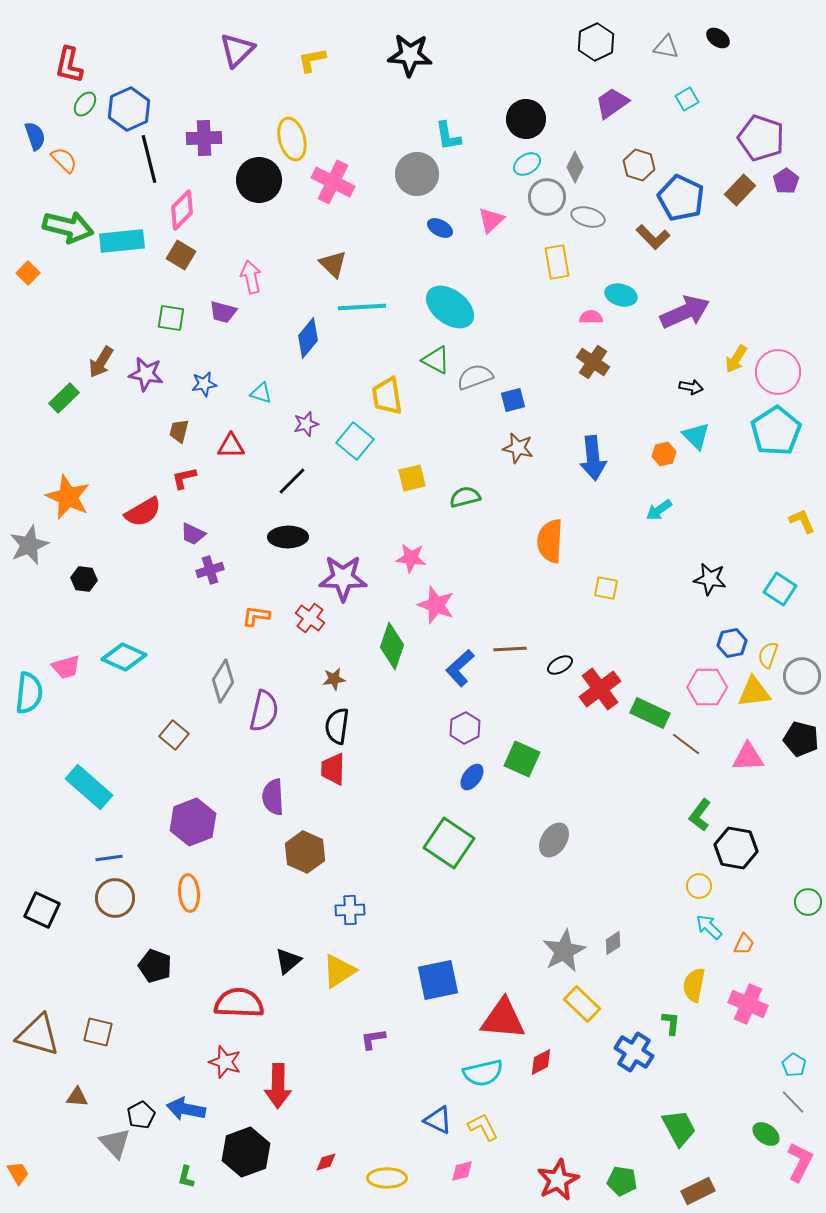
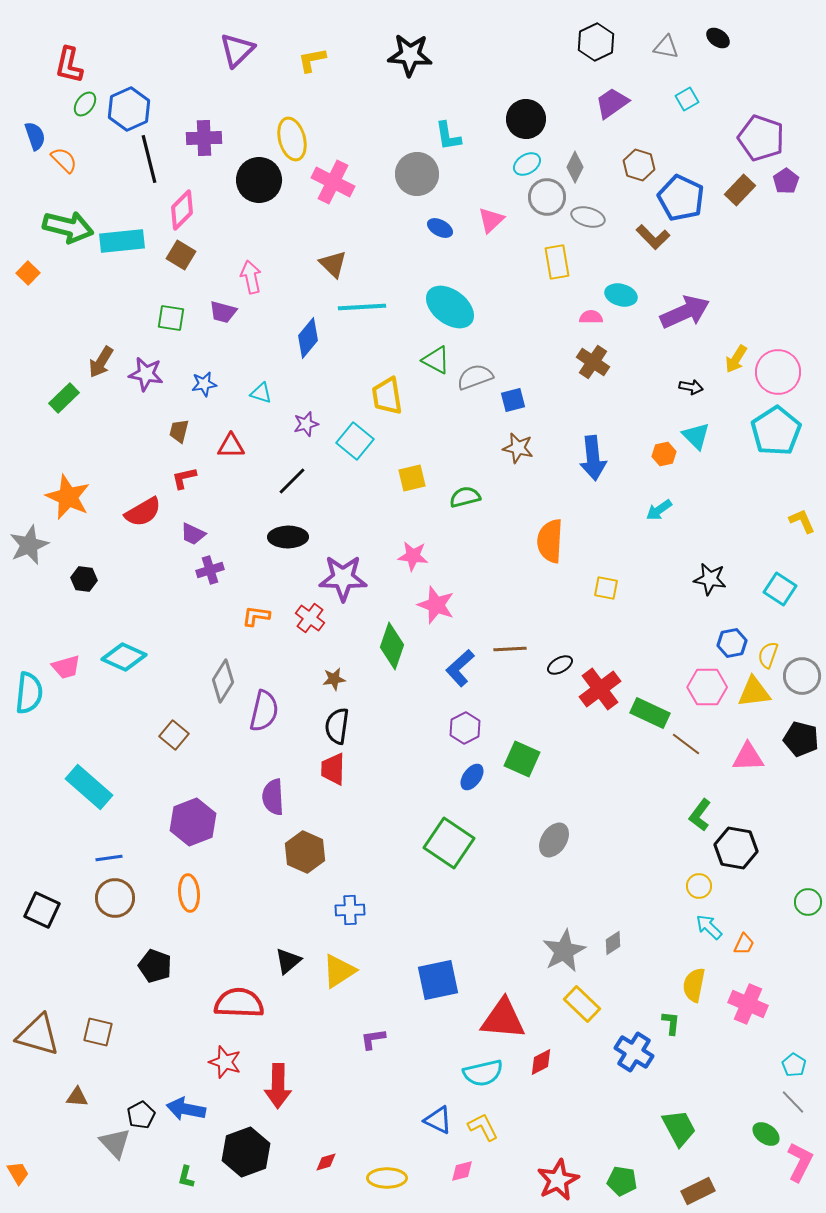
pink star at (411, 558): moved 2 px right, 2 px up
